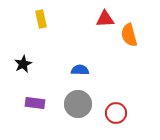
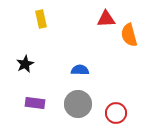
red triangle: moved 1 px right
black star: moved 2 px right
